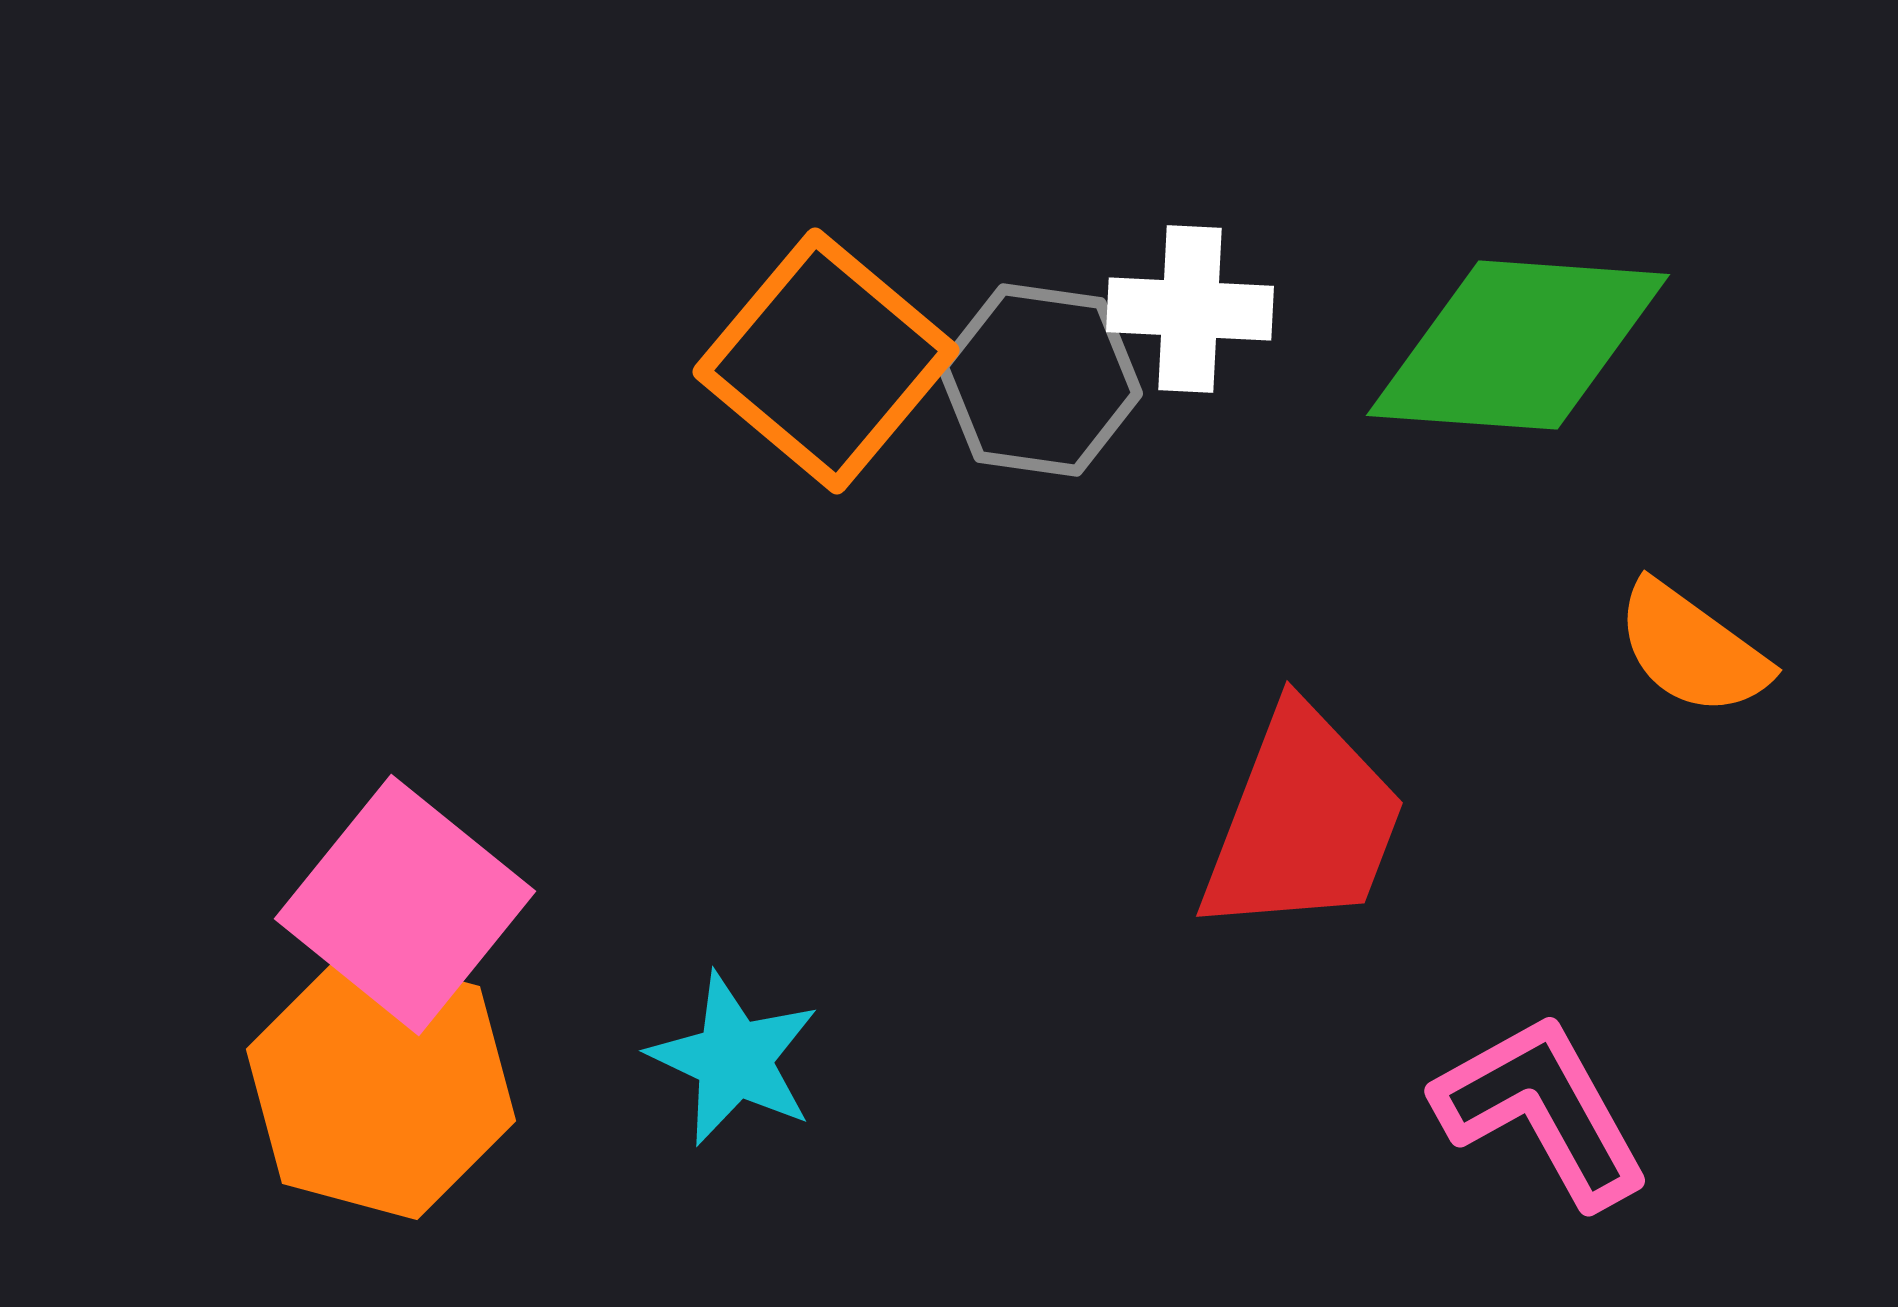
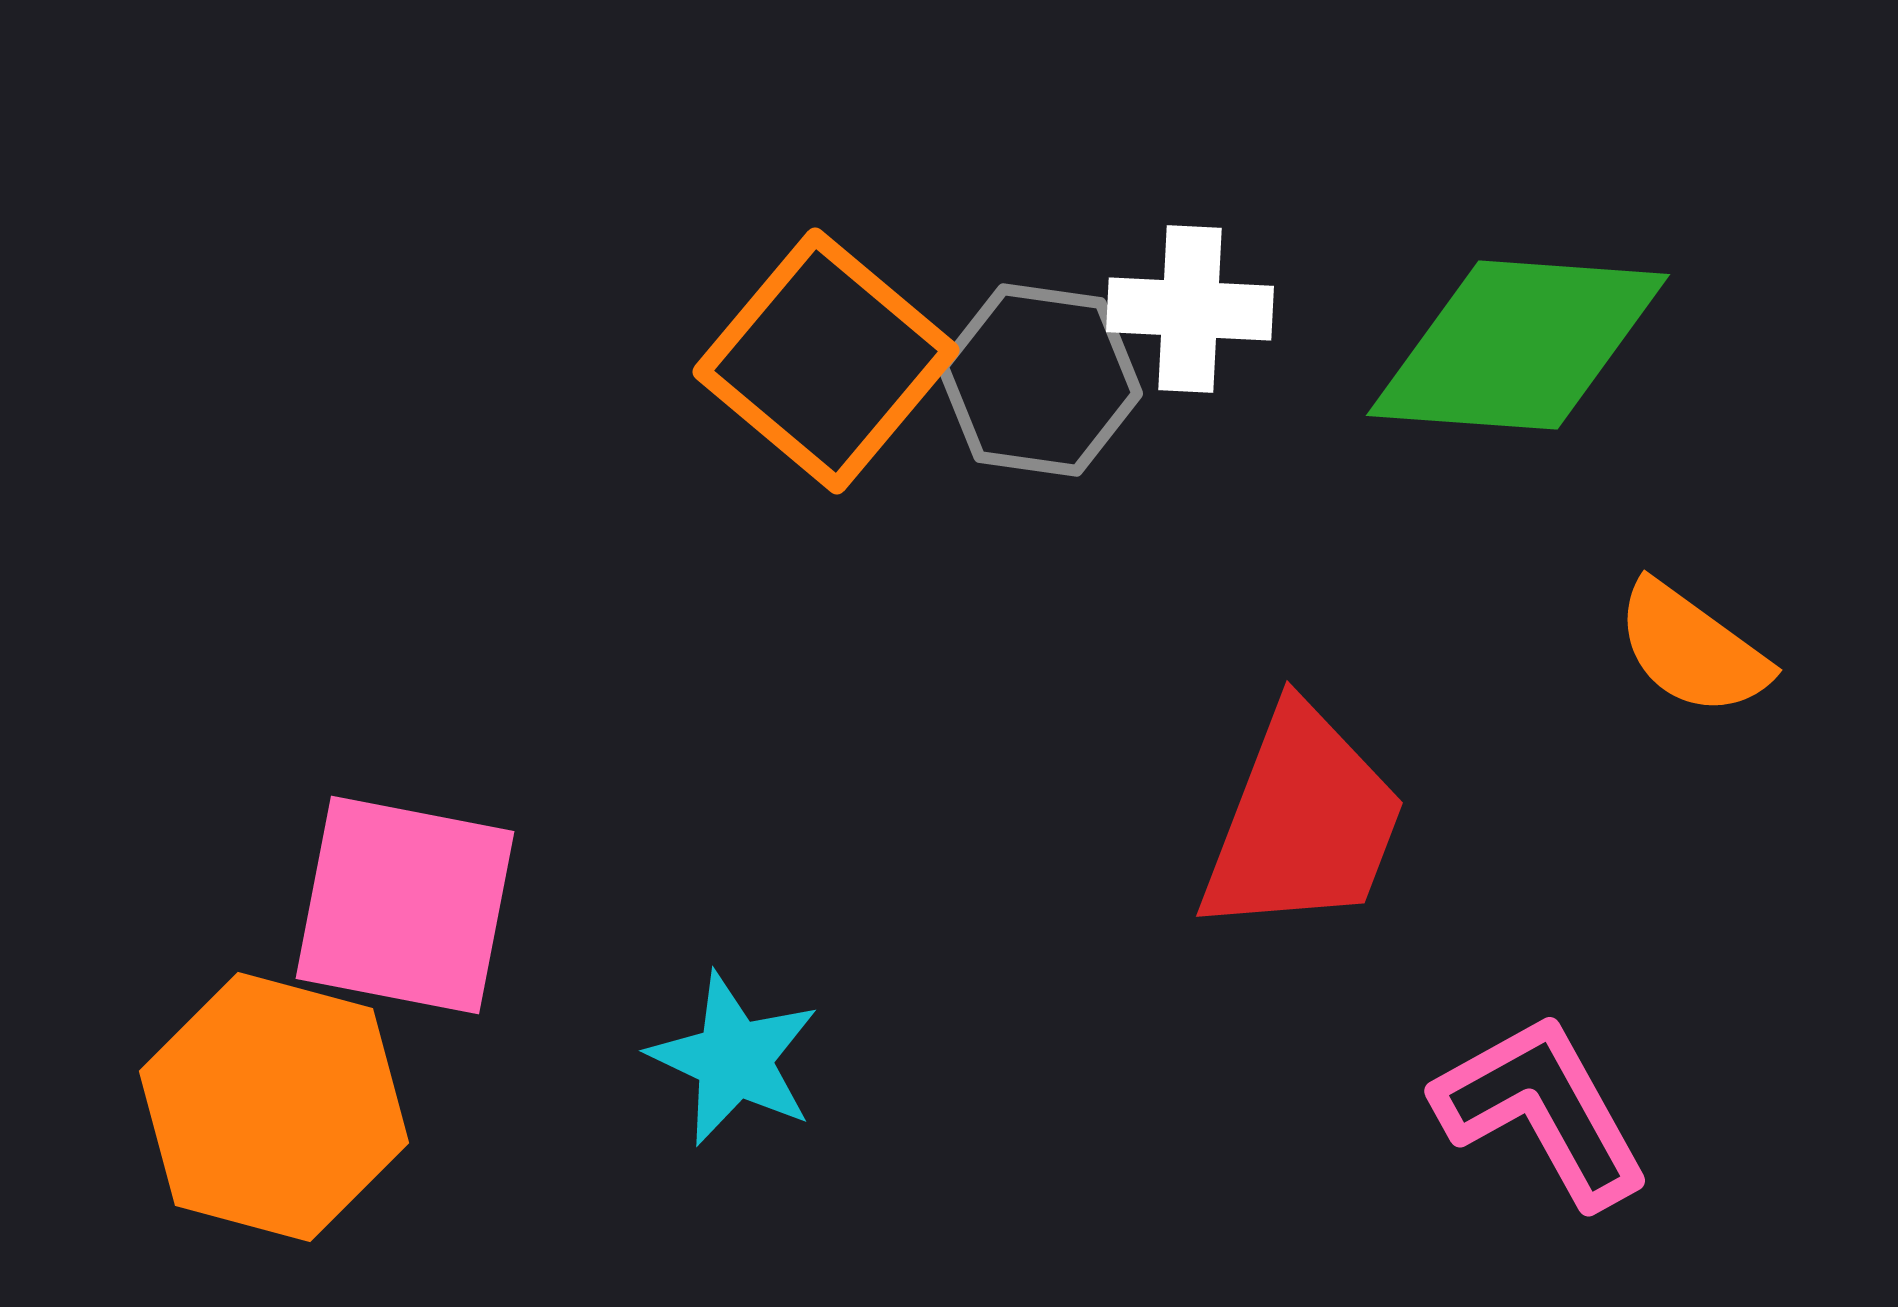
pink square: rotated 28 degrees counterclockwise
orange hexagon: moved 107 px left, 22 px down
